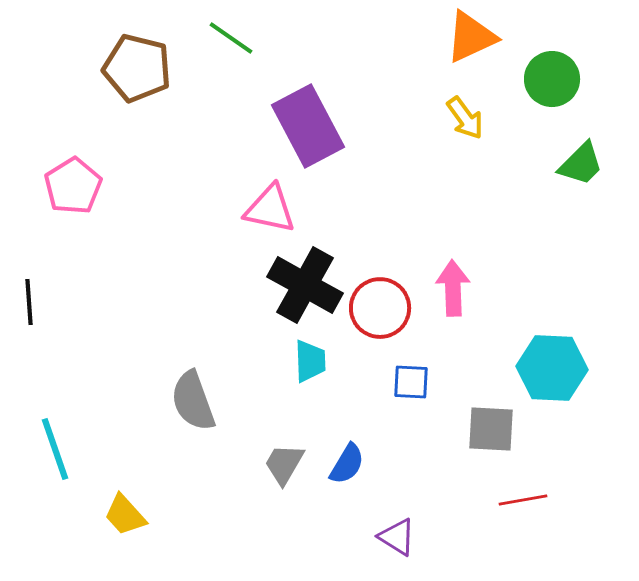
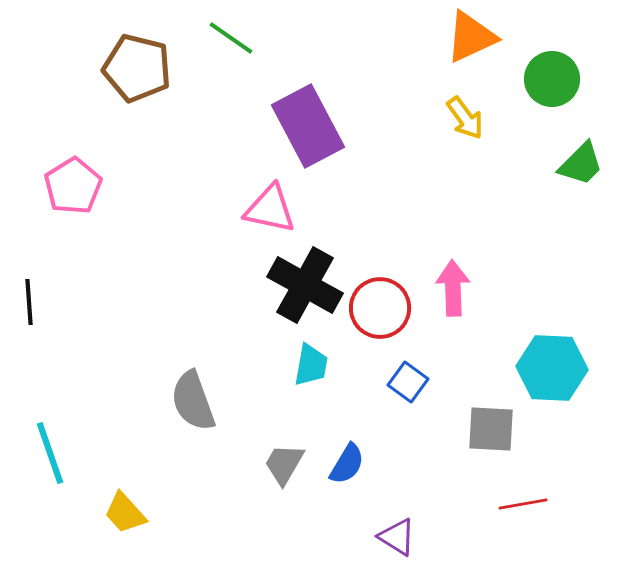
cyan trapezoid: moved 1 px right, 4 px down; rotated 12 degrees clockwise
blue square: moved 3 px left; rotated 33 degrees clockwise
cyan line: moved 5 px left, 4 px down
red line: moved 4 px down
yellow trapezoid: moved 2 px up
